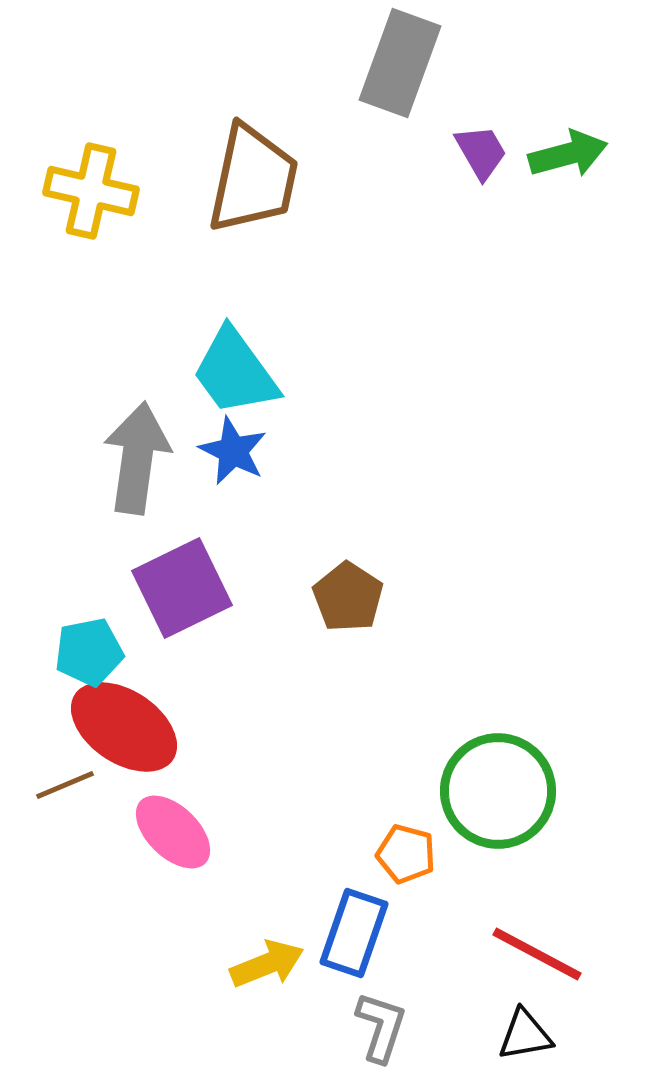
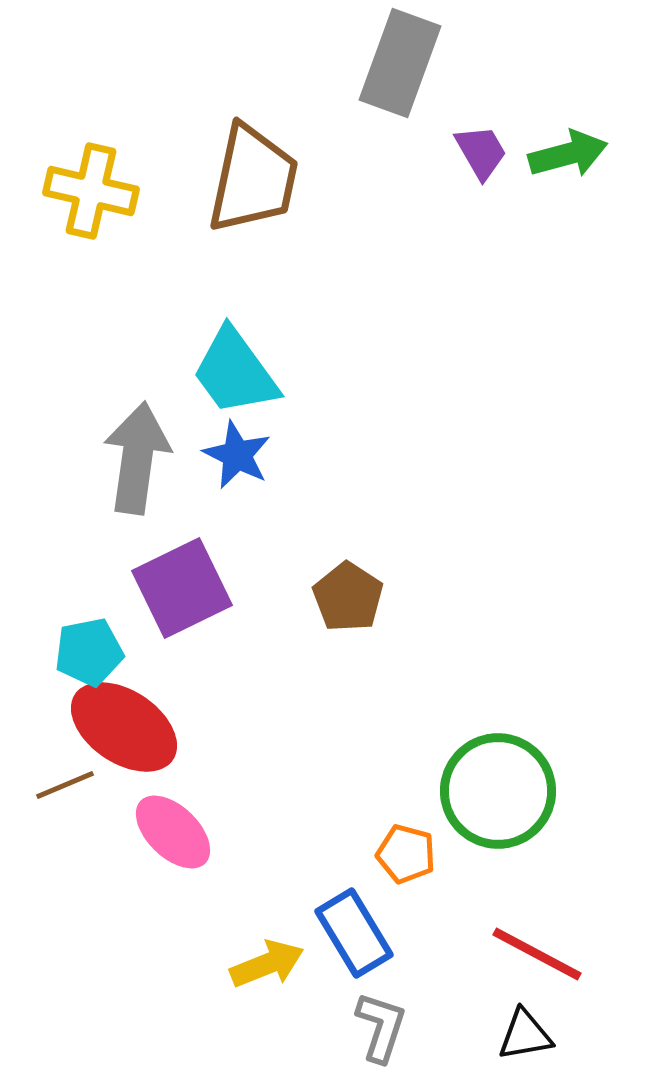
blue star: moved 4 px right, 4 px down
blue rectangle: rotated 50 degrees counterclockwise
